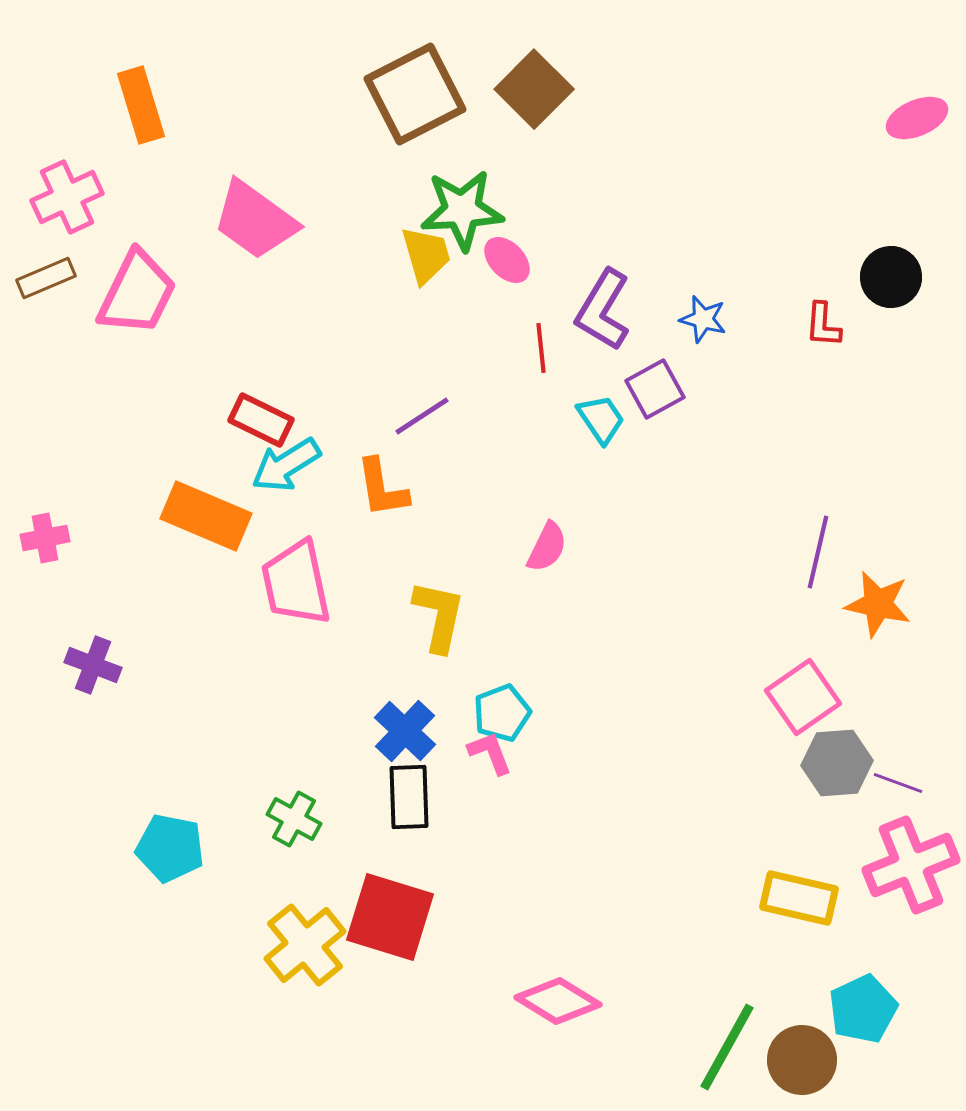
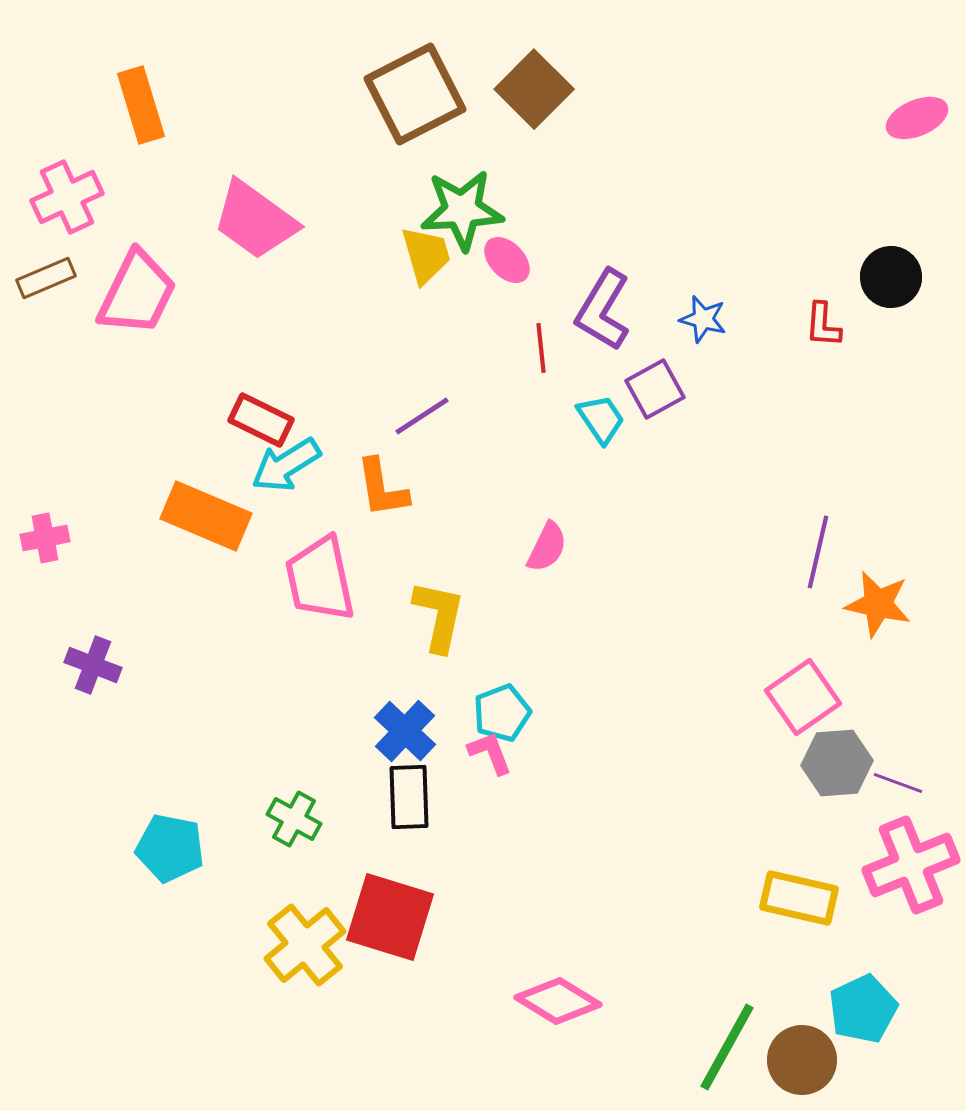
pink trapezoid at (296, 583): moved 24 px right, 4 px up
